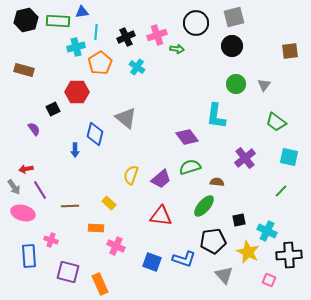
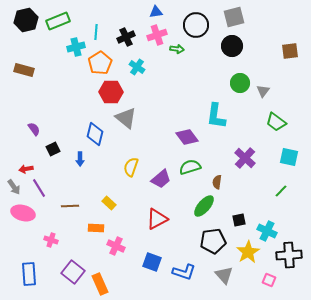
blue triangle at (82, 12): moved 74 px right
green rectangle at (58, 21): rotated 25 degrees counterclockwise
black circle at (196, 23): moved 2 px down
green circle at (236, 84): moved 4 px right, 1 px up
gray triangle at (264, 85): moved 1 px left, 6 px down
red hexagon at (77, 92): moved 34 px right
black square at (53, 109): moved 40 px down
blue arrow at (75, 150): moved 5 px right, 9 px down
purple cross at (245, 158): rotated 10 degrees counterclockwise
yellow semicircle at (131, 175): moved 8 px up
brown semicircle at (217, 182): rotated 88 degrees counterclockwise
purple line at (40, 190): moved 1 px left, 2 px up
red triangle at (161, 216): moved 4 px left, 3 px down; rotated 35 degrees counterclockwise
yellow star at (248, 252): rotated 15 degrees clockwise
blue rectangle at (29, 256): moved 18 px down
blue L-shape at (184, 259): moved 13 px down
purple square at (68, 272): moved 5 px right; rotated 25 degrees clockwise
